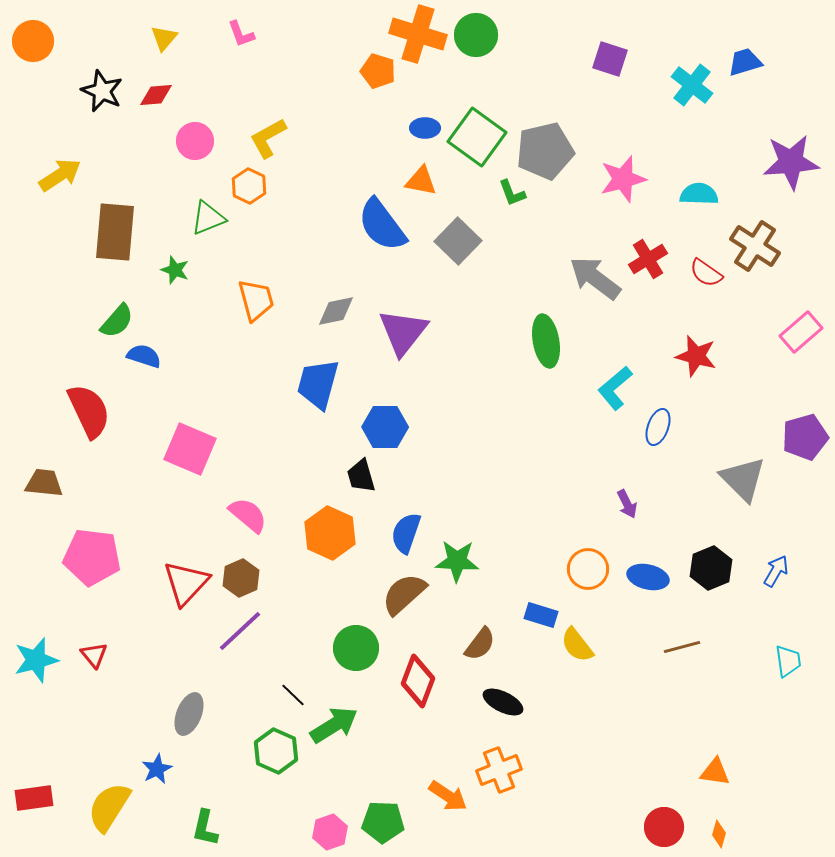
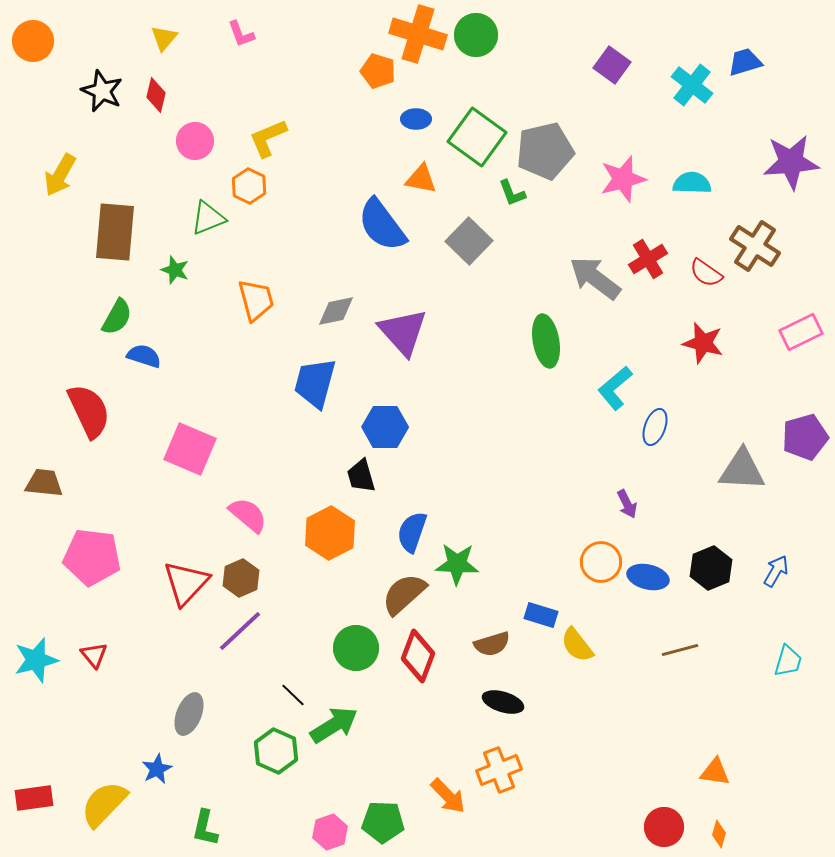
purple square at (610, 59): moved 2 px right, 6 px down; rotated 18 degrees clockwise
red diamond at (156, 95): rotated 72 degrees counterclockwise
blue ellipse at (425, 128): moved 9 px left, 9 px up
yellow L-shape at (268, 138): rotated 6 degrees clockwise
yellow arrow at (60, 175): rotated 153 degrees clockwise
orange triangle at (421, 181): moved 2 px up
cyan semicircle at (699, 194): moved 7 px left, 11 px up
gray square at (458, 241): moved 11 px right
green semicircle at (117, 321): moved 4 px up; rotated 12 degrees counterclockwise
purple triangle at (403, 332): rotated 20 degrees counterclockwise
pink rectangle at (801, 332): rotated 15 degrees clockwise
red star at (696, 356): moved 7 px right, 13 px up
blue trapezoid at (318, 384): moved 3 px left, 1 px up
blue ellipse at (658, 427): moved 3 px left
gray triangle at (743, 479): moved 1 px left, 9 px up; rotated 42 degrees counterclockwise
orange hexagon at (330, 533): rotated 9 degrees clockwise
blue semicircle at (406, 533): moved 6 px right, 1 px up
green star at (457, 561): moved 3 px down
orange circle at (588, 569): moved 13 px right, 7 px up
brown semicircle at (480, 644): moved 12 px right; rotated 36 degrees clockwise
brown line at (682, 647): moved 2 px left, 3 px down
cyan trapezoid at (788, 661): rotated 24 degrees clockwise
red diamond at (418, 681): moved 25 px up
black ellipse at (503, 702): rotated 9 degrees counterclockwise
orange arrow at (448, 796): rotated 12 degrees clockwise
yellow semicircle at (109, 807): moved 5 px left, 3 px up; rotated 12 degrees clockwise
